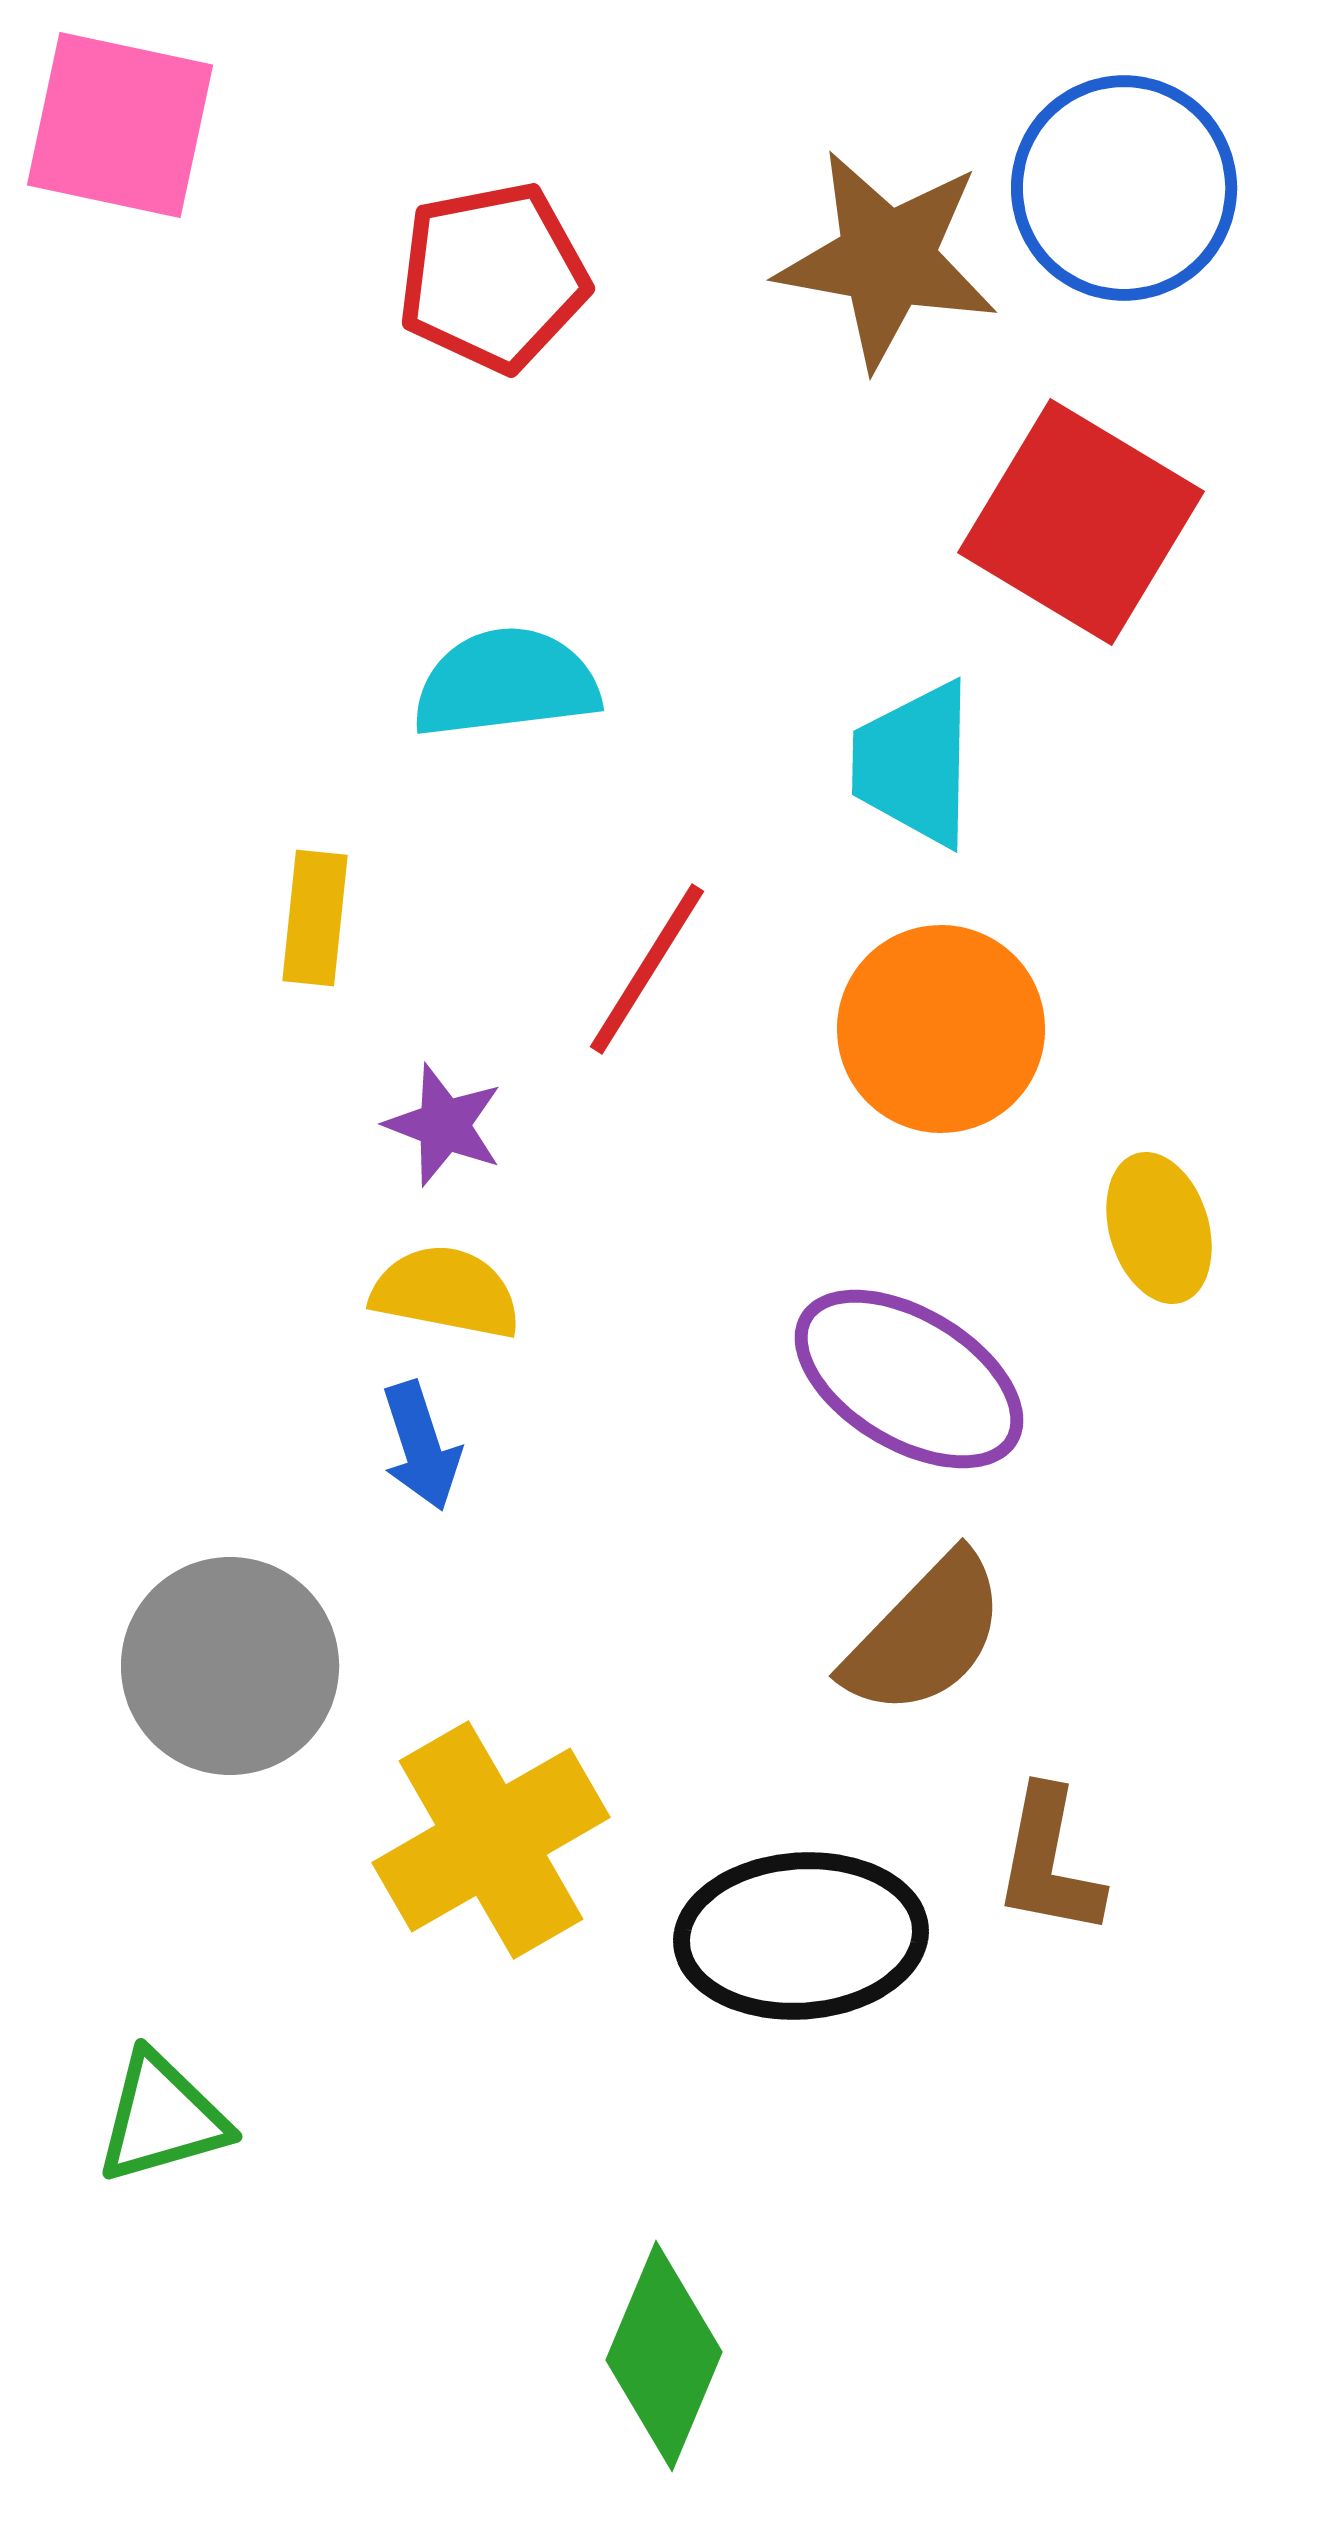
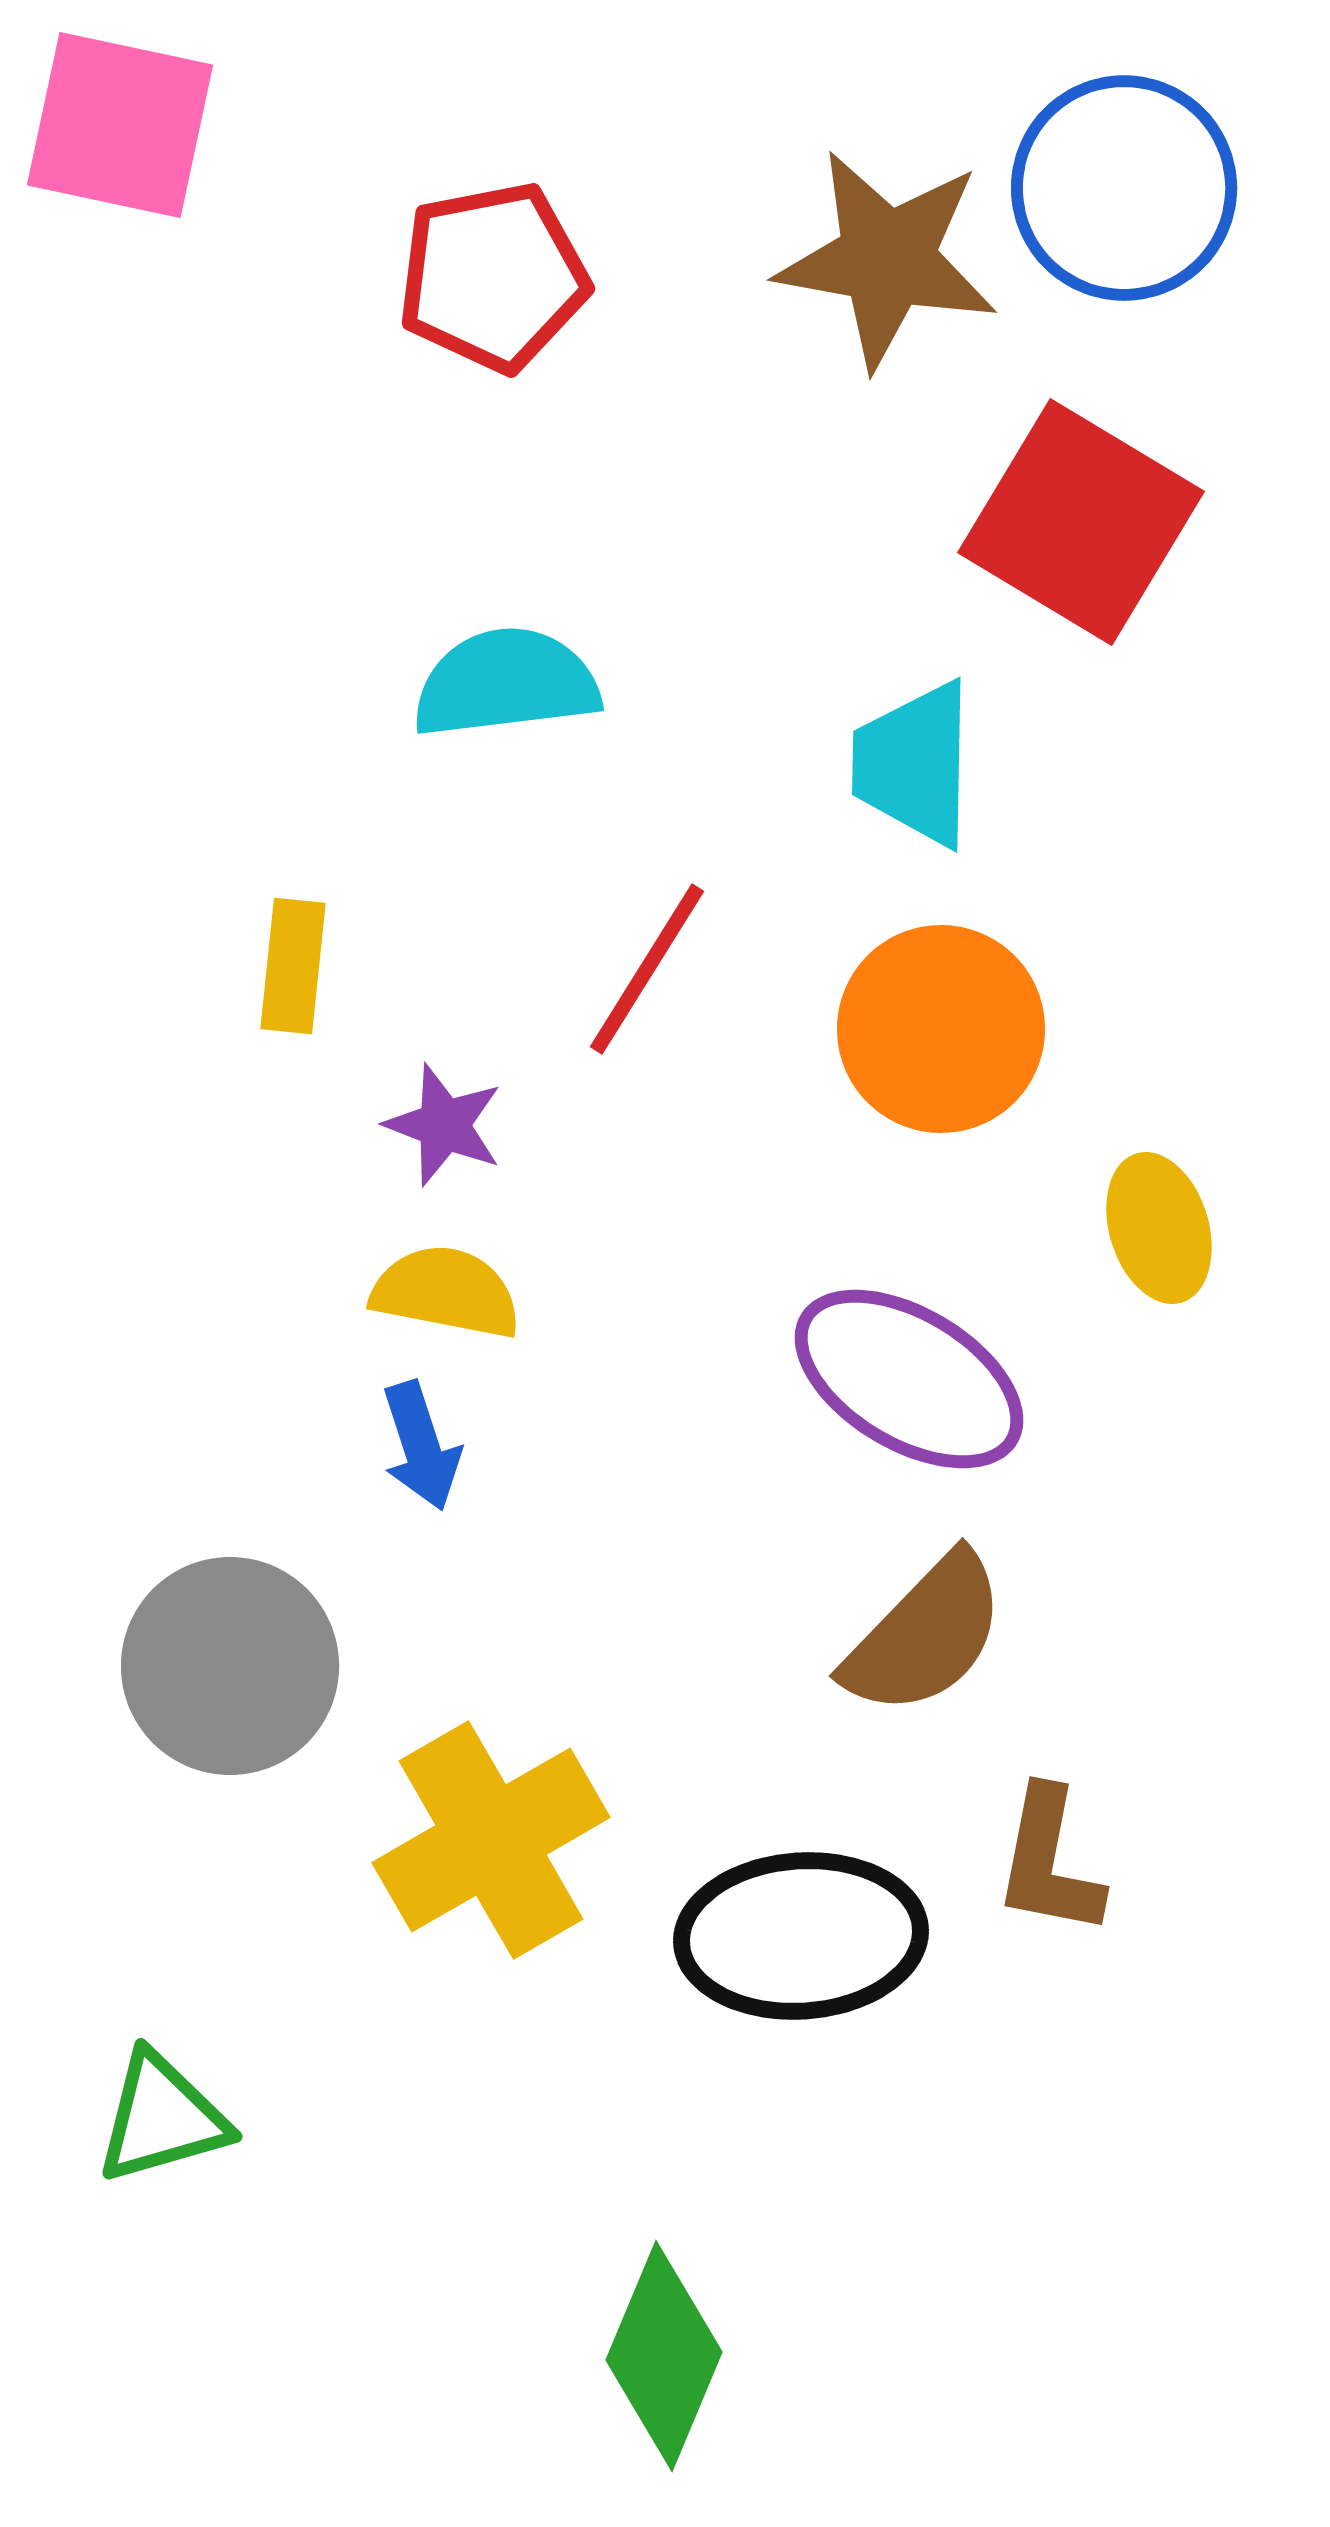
yellow rectangle: moved 22 px left, 48 px down
